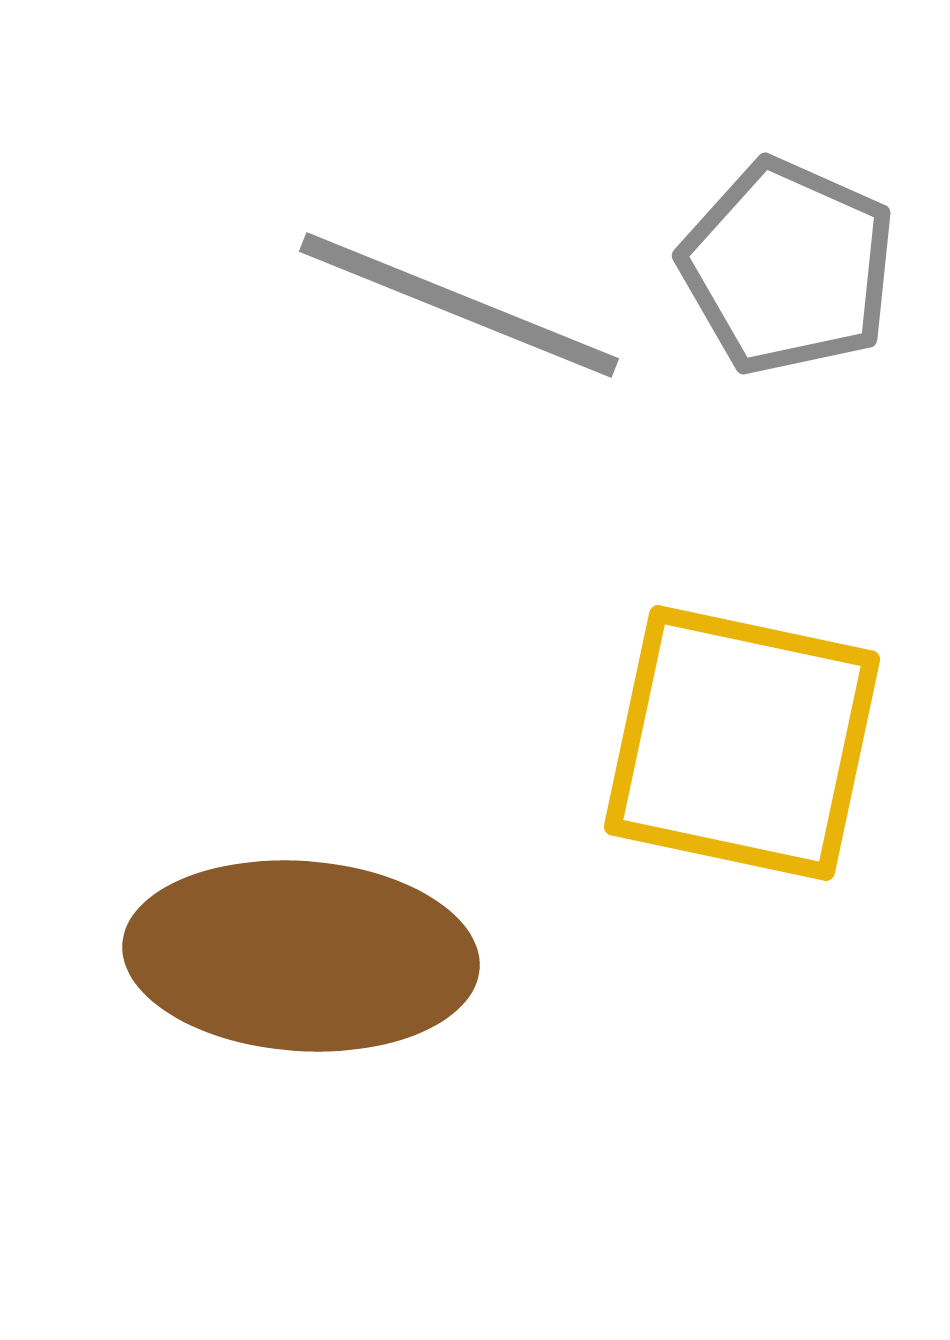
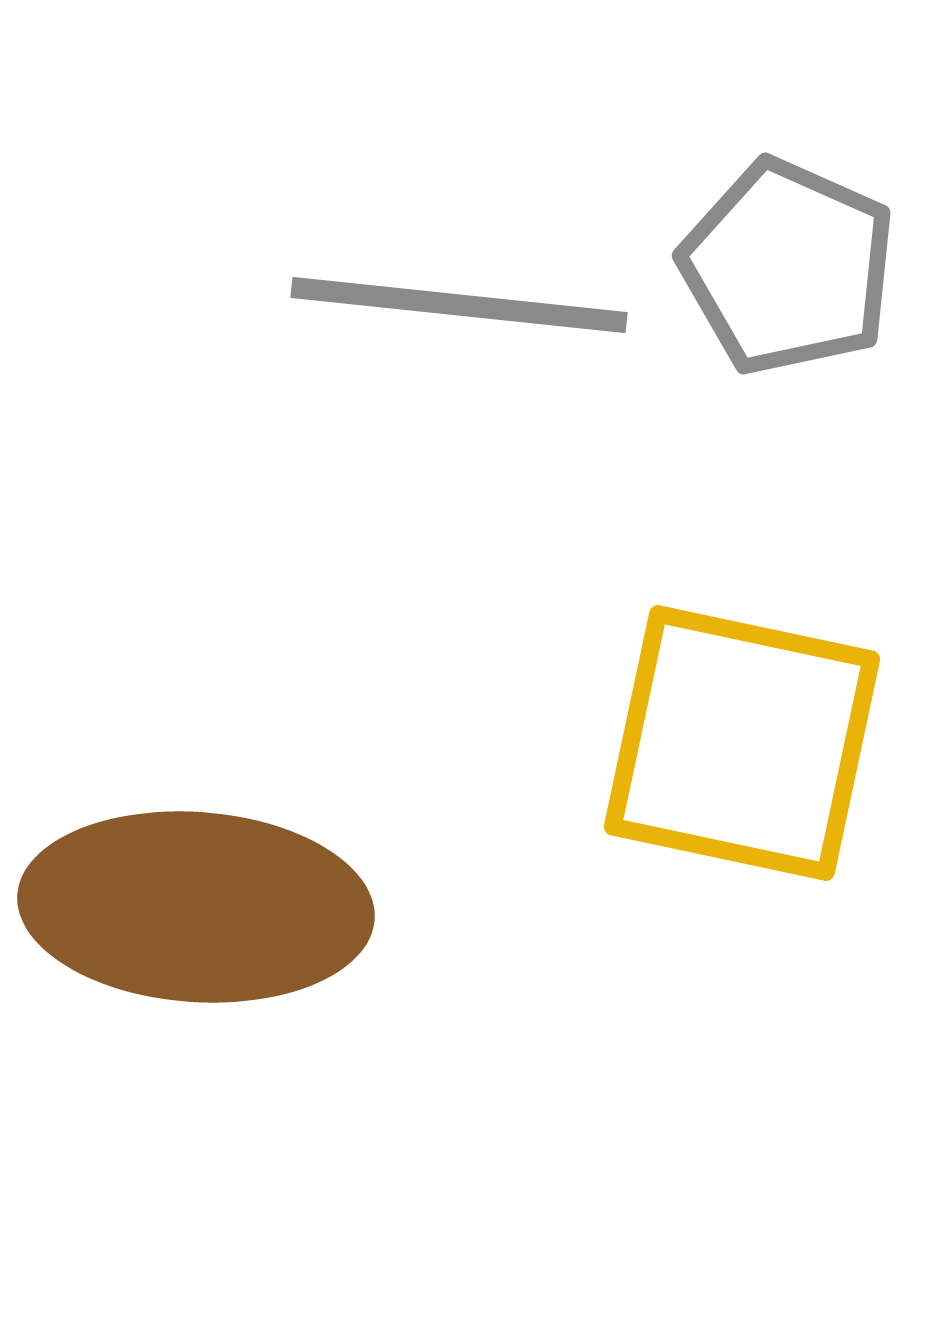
gray line: rotated 16 degrees counterclockwise
brown ellipse: moved 105 px left, 49 px up
